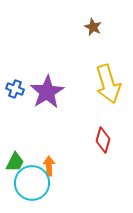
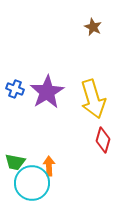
yellow arrow: moved 15 px left, 15 px down
green trapezoid: rotated 75 degrees clockwise
